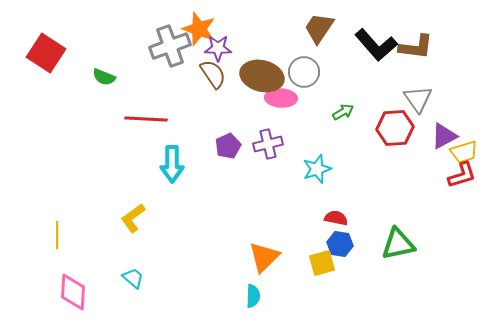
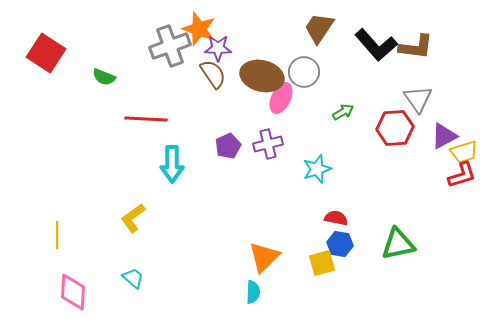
pink ellipse: rotated 68 degrees counterclockwise
cyan semicircle: moved 4 px up
